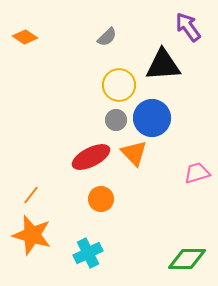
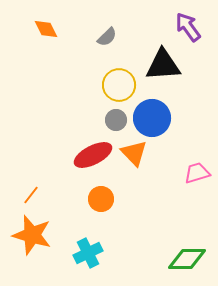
orange diamond: moved 21 px right, 8 px up; rotated 30 degrees clockwise
red ellipse: moved 2 px right, 2 px up
